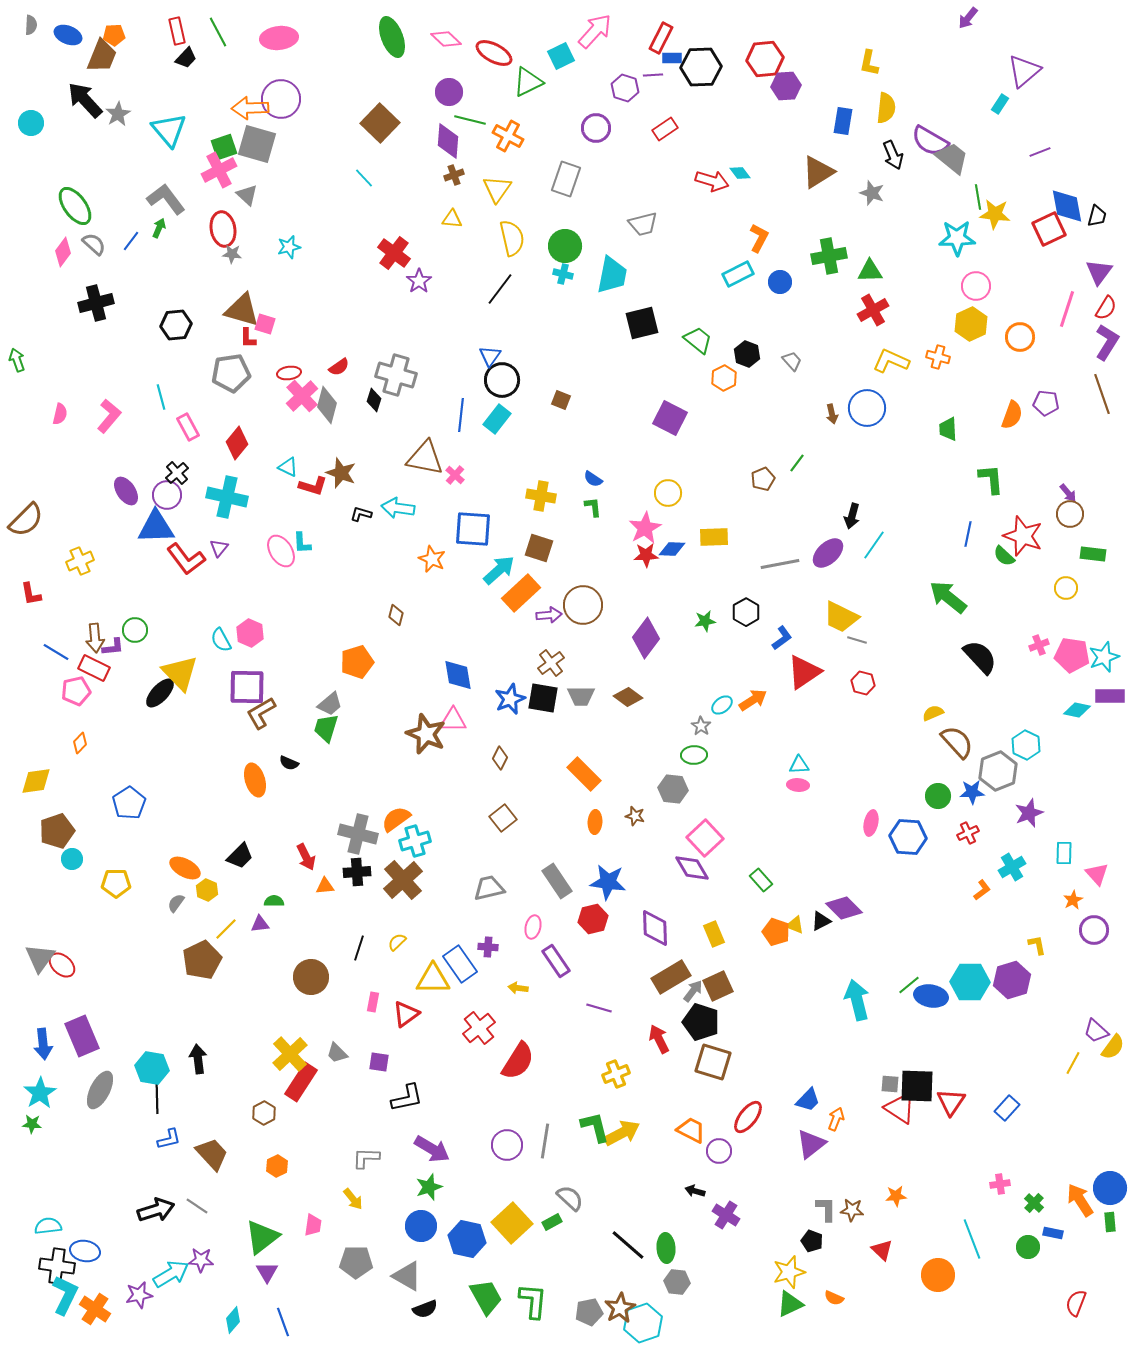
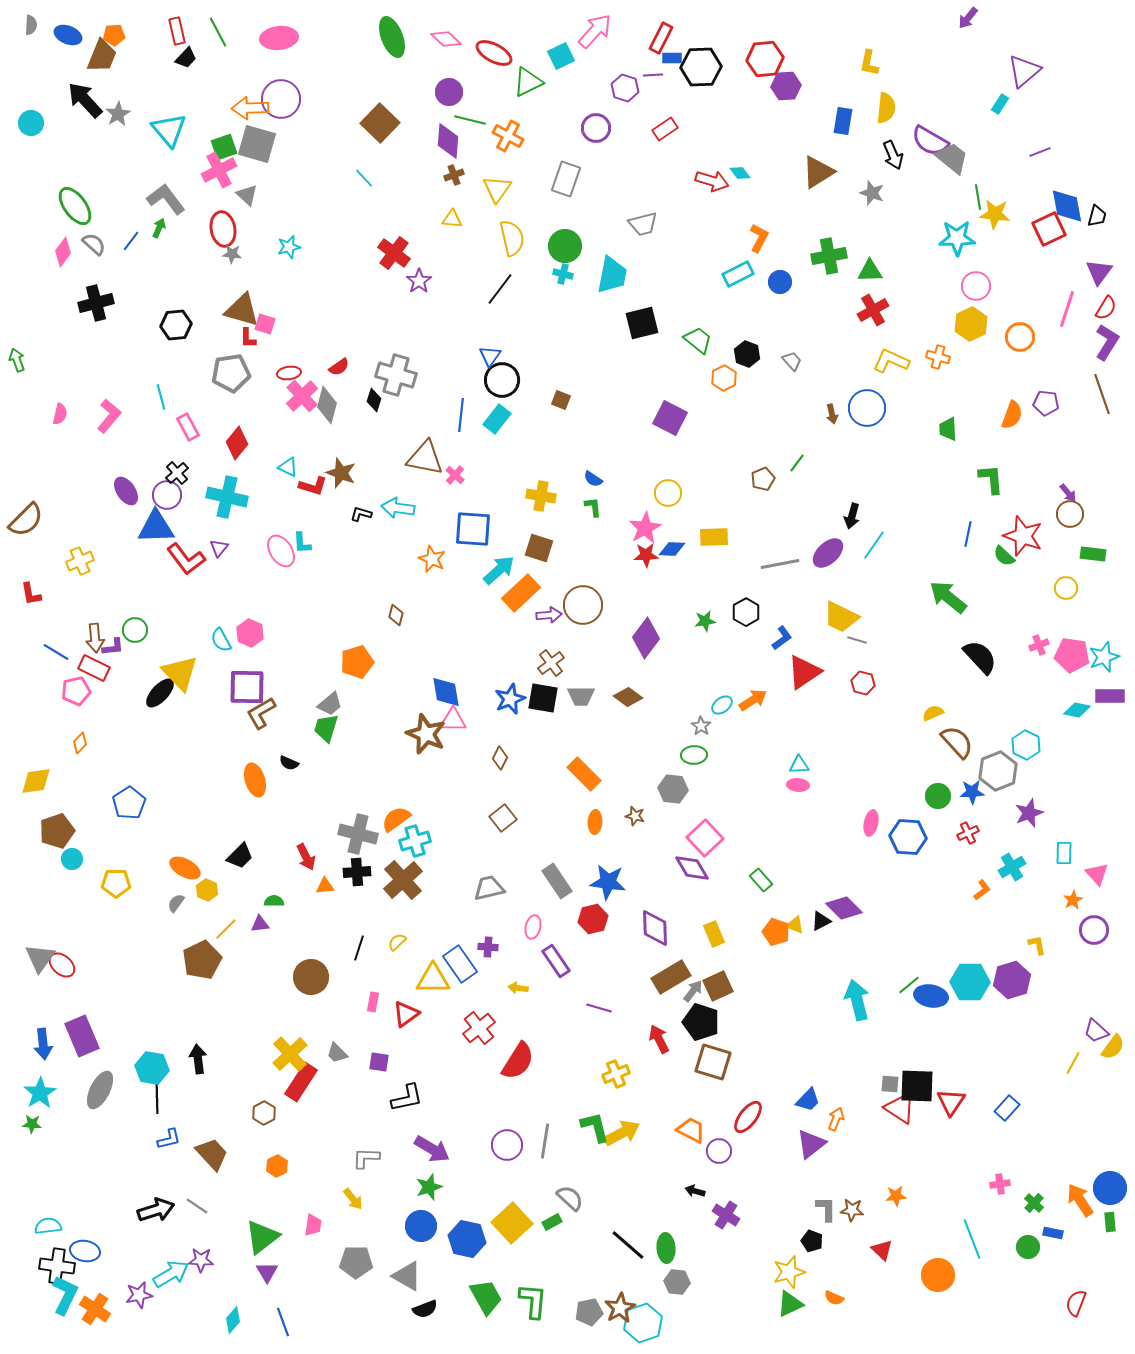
blue diamond at (458, 675): moved 12 px left, 17 px down
